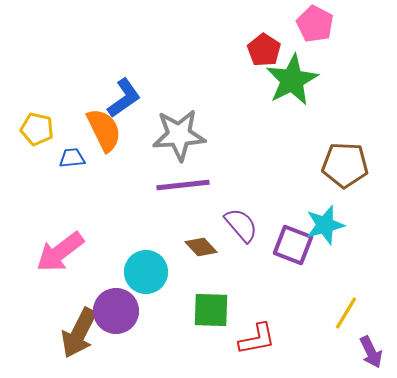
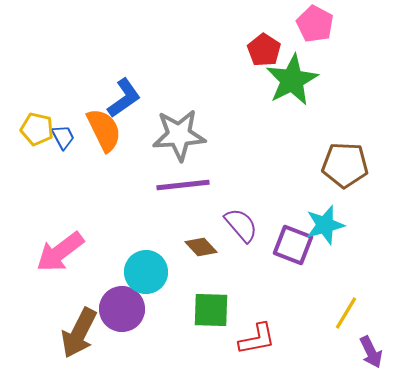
blue trapezoid: moved 9 px left, 21 px up; rotated 68 degrees clockwise
purple circle: moved 6 px right, 2 px up
